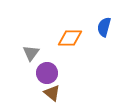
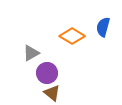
blue semicircle: moved 1 px left
orange diamond: moved 2 px right, 2 px up; rotated 30 degrees clockwise
gray triangle: rotated 24 degrees clockwise
